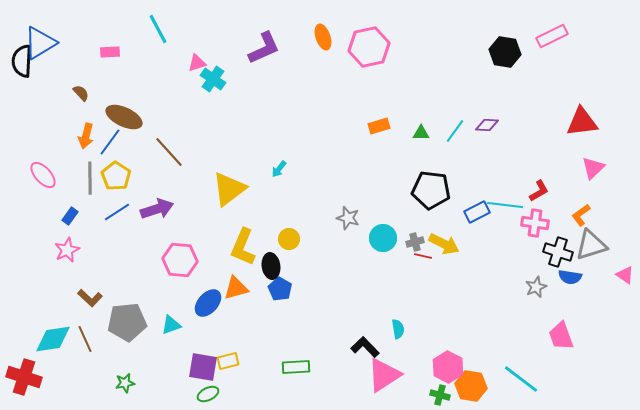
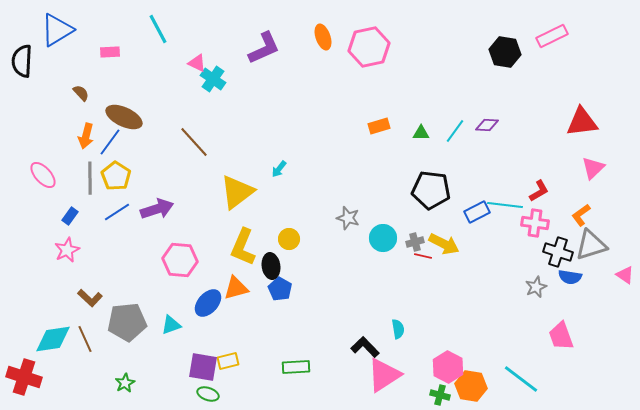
blue triangle at (40, 43): moved 17 px right, 13 px up
pink triangle at (197, 63): rotated 42 degrees clockwise
brown line at (169, 152): moved 25 px right, 10 px up
yellow triangle at (229, 189): moved 8 px right, 3 px down
green star at (125, 383): rotated 18 degrees counterclockwise
green ellipse at (208, 394): rotated 45 degrees clockwise
